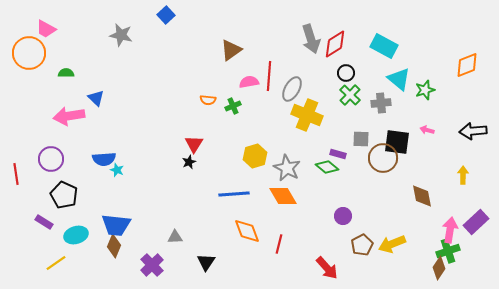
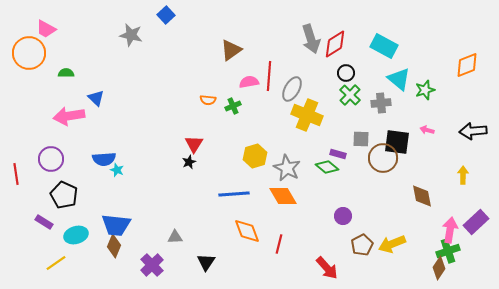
gray star at (121, 35): moved 10 px right
